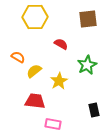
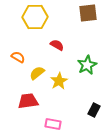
brown square: moved 6 px up
red semicircle: moved 4 px left, 1 px down
yellow semicircle: moved 3 px right, 2 px down
red trapezoid: moved 7 px left; rotated 15 degrees counterclockwise
black rectangle: rotated 40 degrees clockwise
